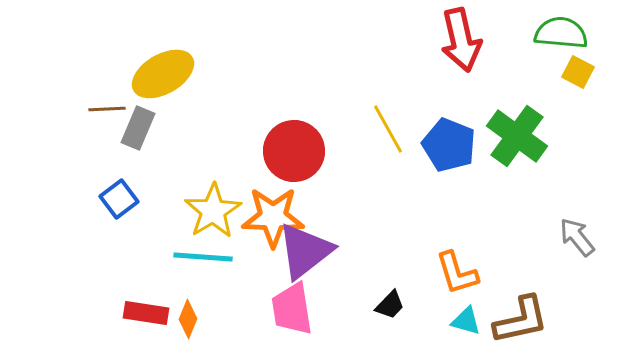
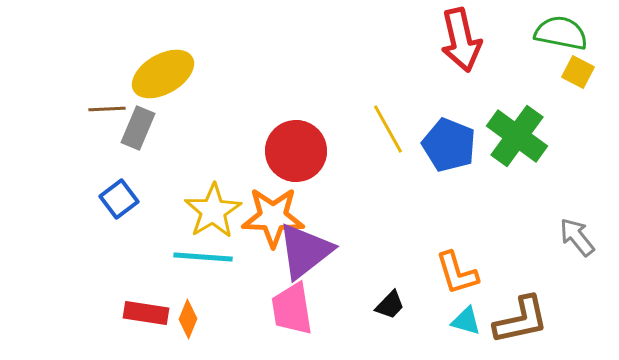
green semicircle: rotated 6 degrees clockwise
red circle: moved 2 px right
